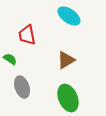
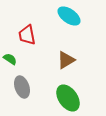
green ellipse: rotated 12 degrees counterclockwise
